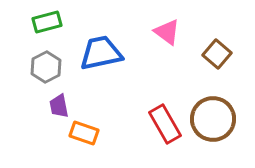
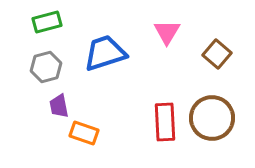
pink triangle: rotated 24 degrees clockwise
blue trapezoid: moved 4 px right; rotated 6 degrees counterclockwise
gray hexagon: rotated 12 degrees clockwise
brown circle: moved 1 px left, 1 px up
red rectangle: moved 2 px up; rotated 27 degrees clockwise
